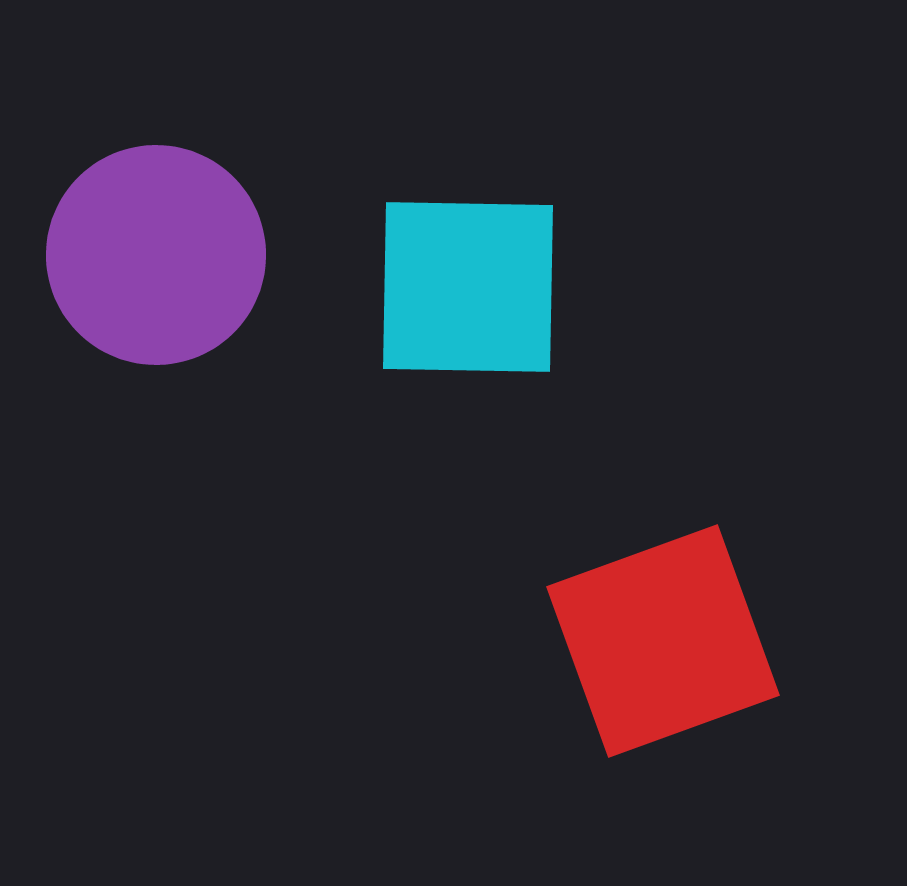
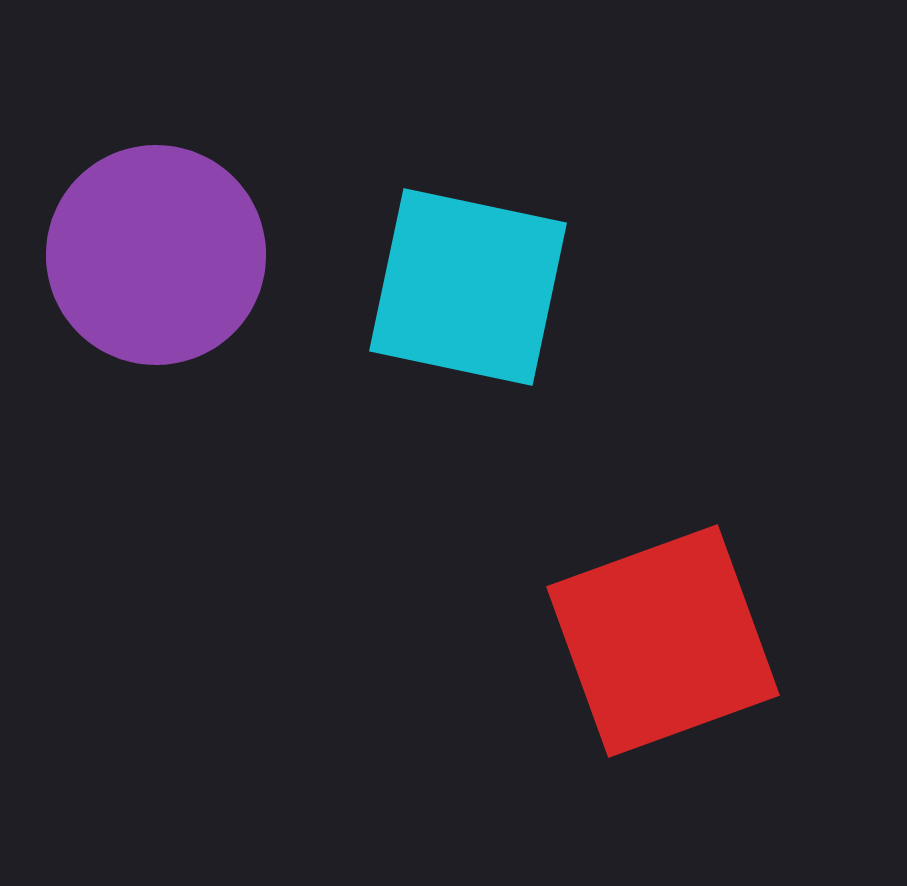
cyan square: rotated 11 degrees clockwise
